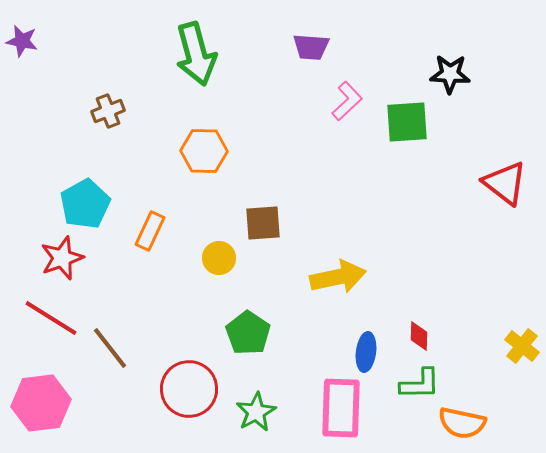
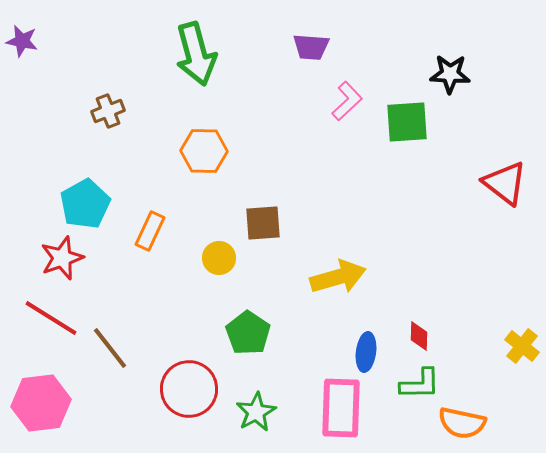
yellow arrow: rotated 4 degrees counterclockwise
